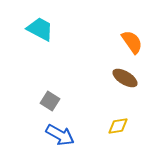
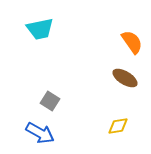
cyan trapezoid: rotated 140 degrees clockwise
blue arrow: moved 20 px left, 2 px up
